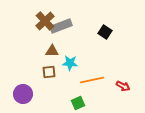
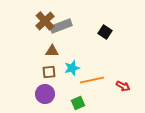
cyan star: moved 2 px right, 5 px down; rotated 21 degrees counterclockwise
purple circle: moved 22 px right
